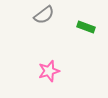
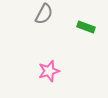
gray semicircle: moved 1 px up; rotated 25 degrees counterclockwise
